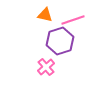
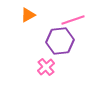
orange triangle: moved 17 px left; rotated 42 degrees counterclockwise
purple hexagon: rotated 12 degrees clockwise
